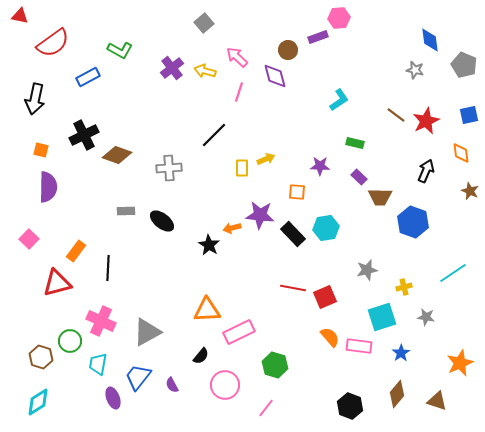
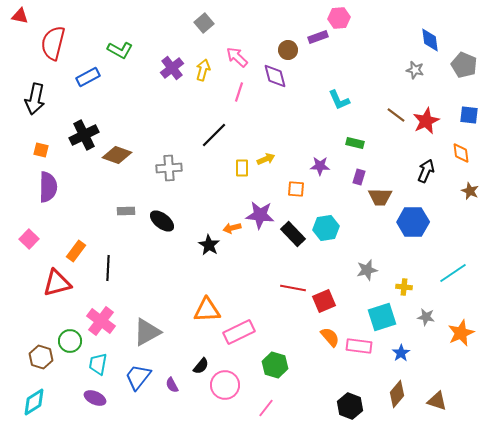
red semicircle at (53, 43): rotated 140 degrees clockwise
yellow arrow at (205, 71): moved 2 px left, 1 px up; rotated 90 degrees clockwise
cyan L-shape at (339, 100): rotated 100 degrees clockwise
blue square at (469, 115): rotated 18 degrees clockwise
purple rectangle at (359, 177): rotated 63 degrees clockwise
orange square at (297, 192): moved 1 px left, 3 px up
blue hexagon at (413, 222): rotated 20 degrees counterclockwise
yellow cross at (404, 287): rotated 21 degrees clockwise
red square at (325, 297): moved 1 px left, 4 px down
pink cross at (101, 321): rotated 12 degrees clockwise
black semicircle at (201, 356): moved 10 px down
orange star at (460, 363): moved 1 px right, 30 px up
purple ellipse at (113, 398): moved 18 px left; rotated 45 degrees counterclockwise
cyan diamond at (38, 402): moved 4 px left
